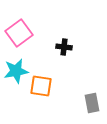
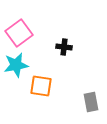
cyan star: moved 6 px up
gray rectangle: moved 1 px left, 1 px up
